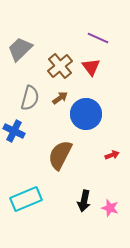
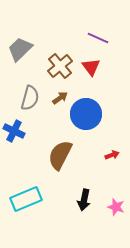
black arrow: moved 1 px up
pink star: moved 6 px right, 1 px up
